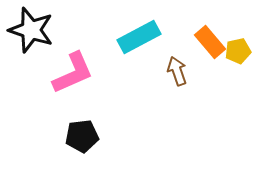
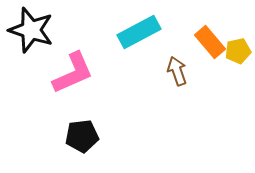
cyan rectangle: moved 5 px up
